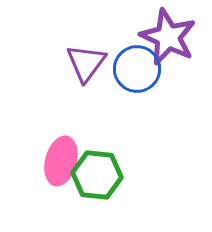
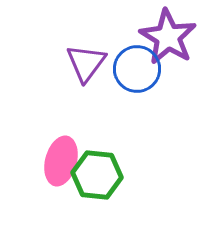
purple star: rotated 6 degrees clockwise
